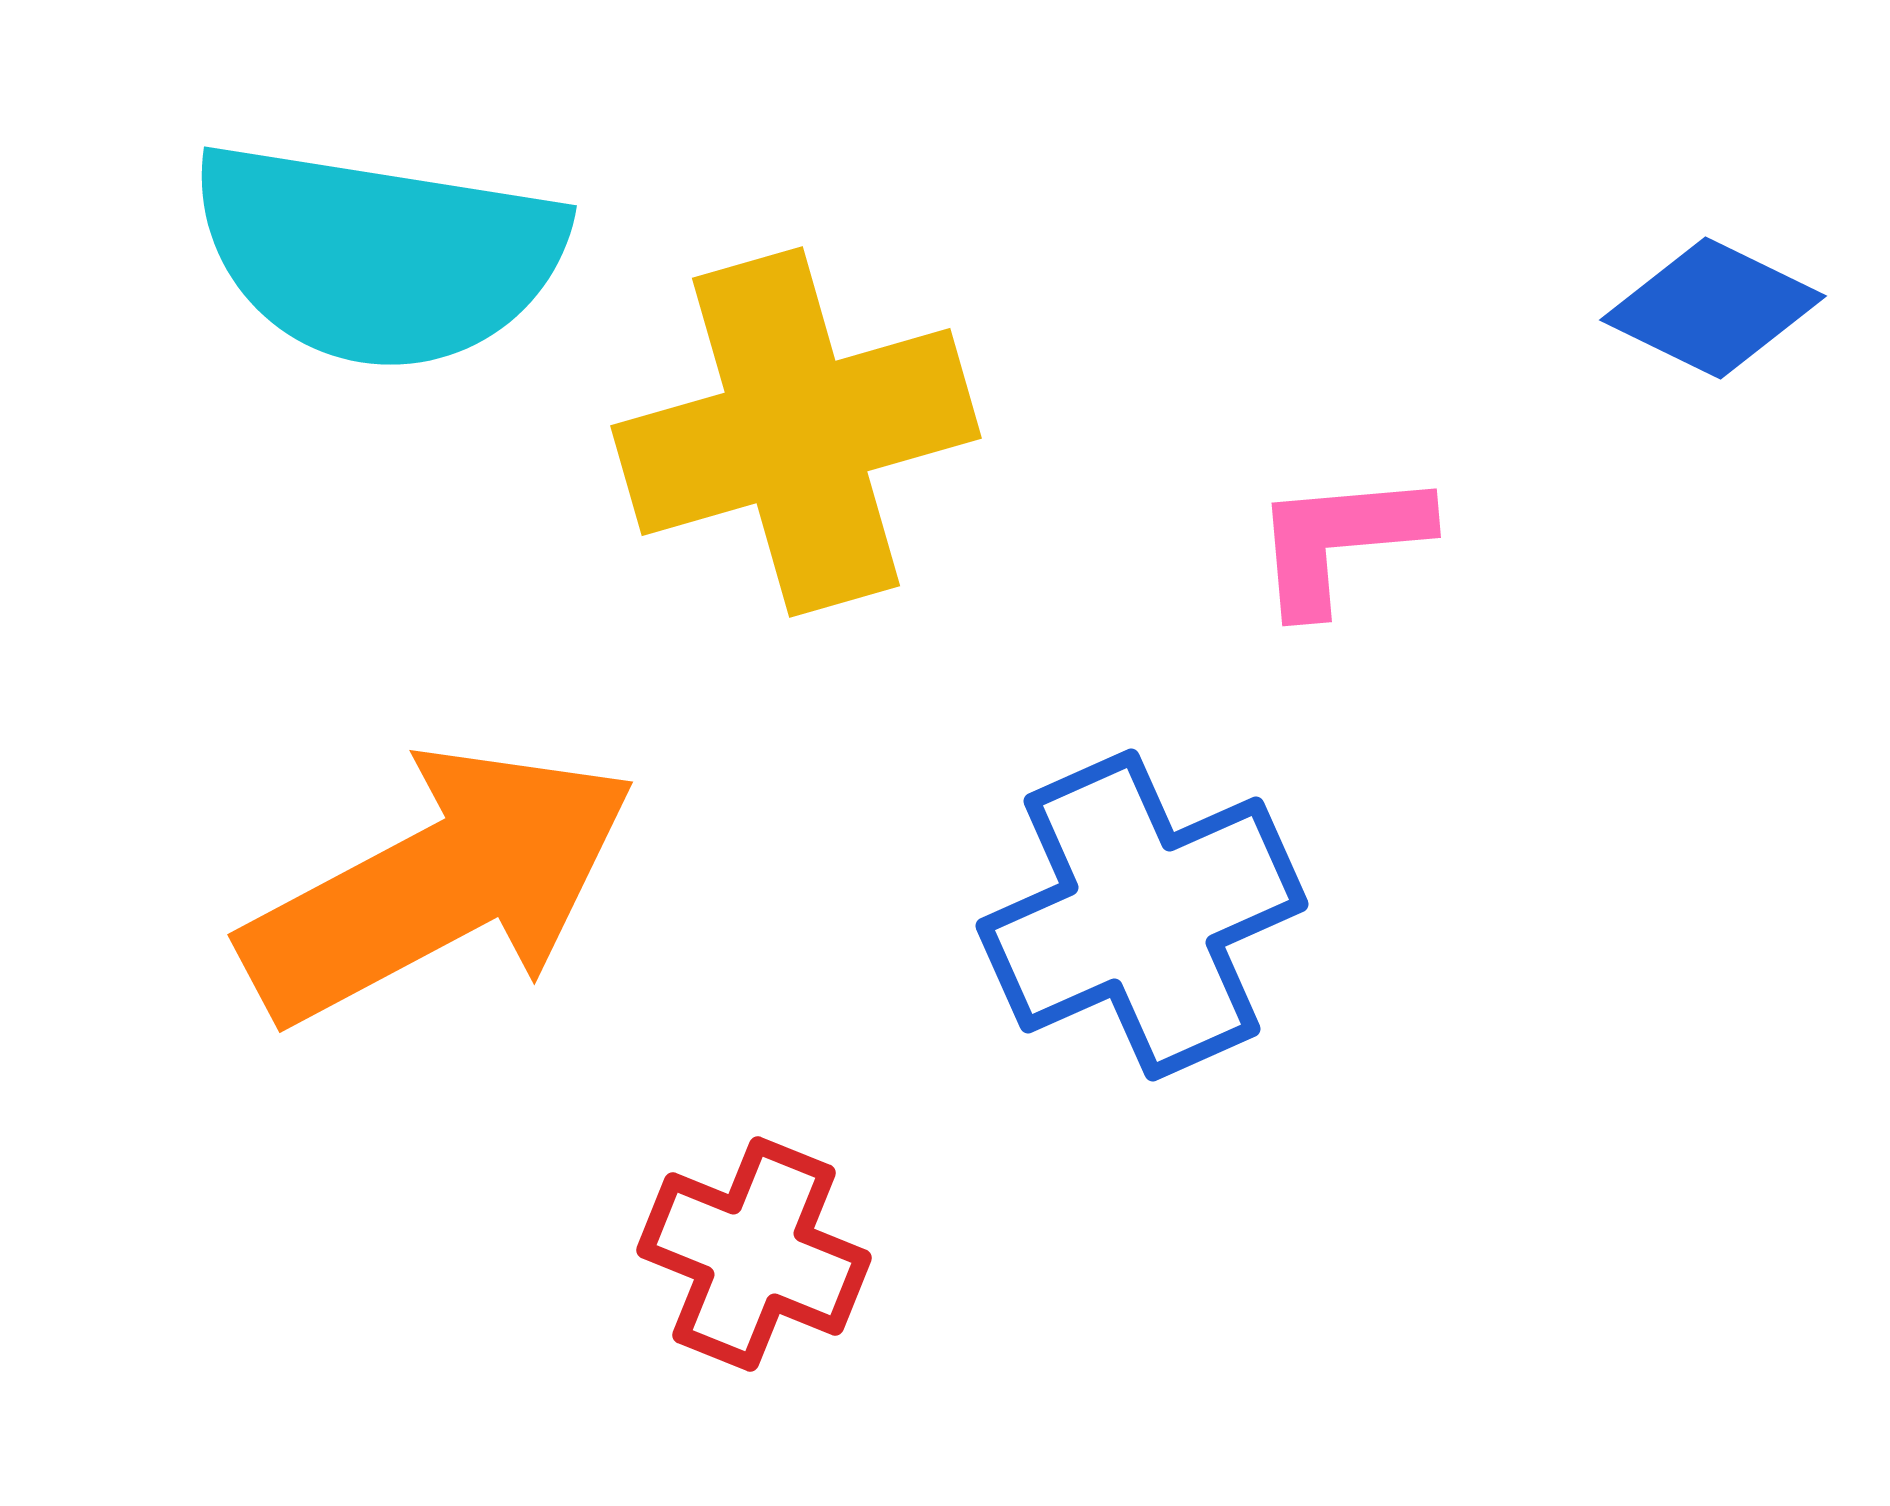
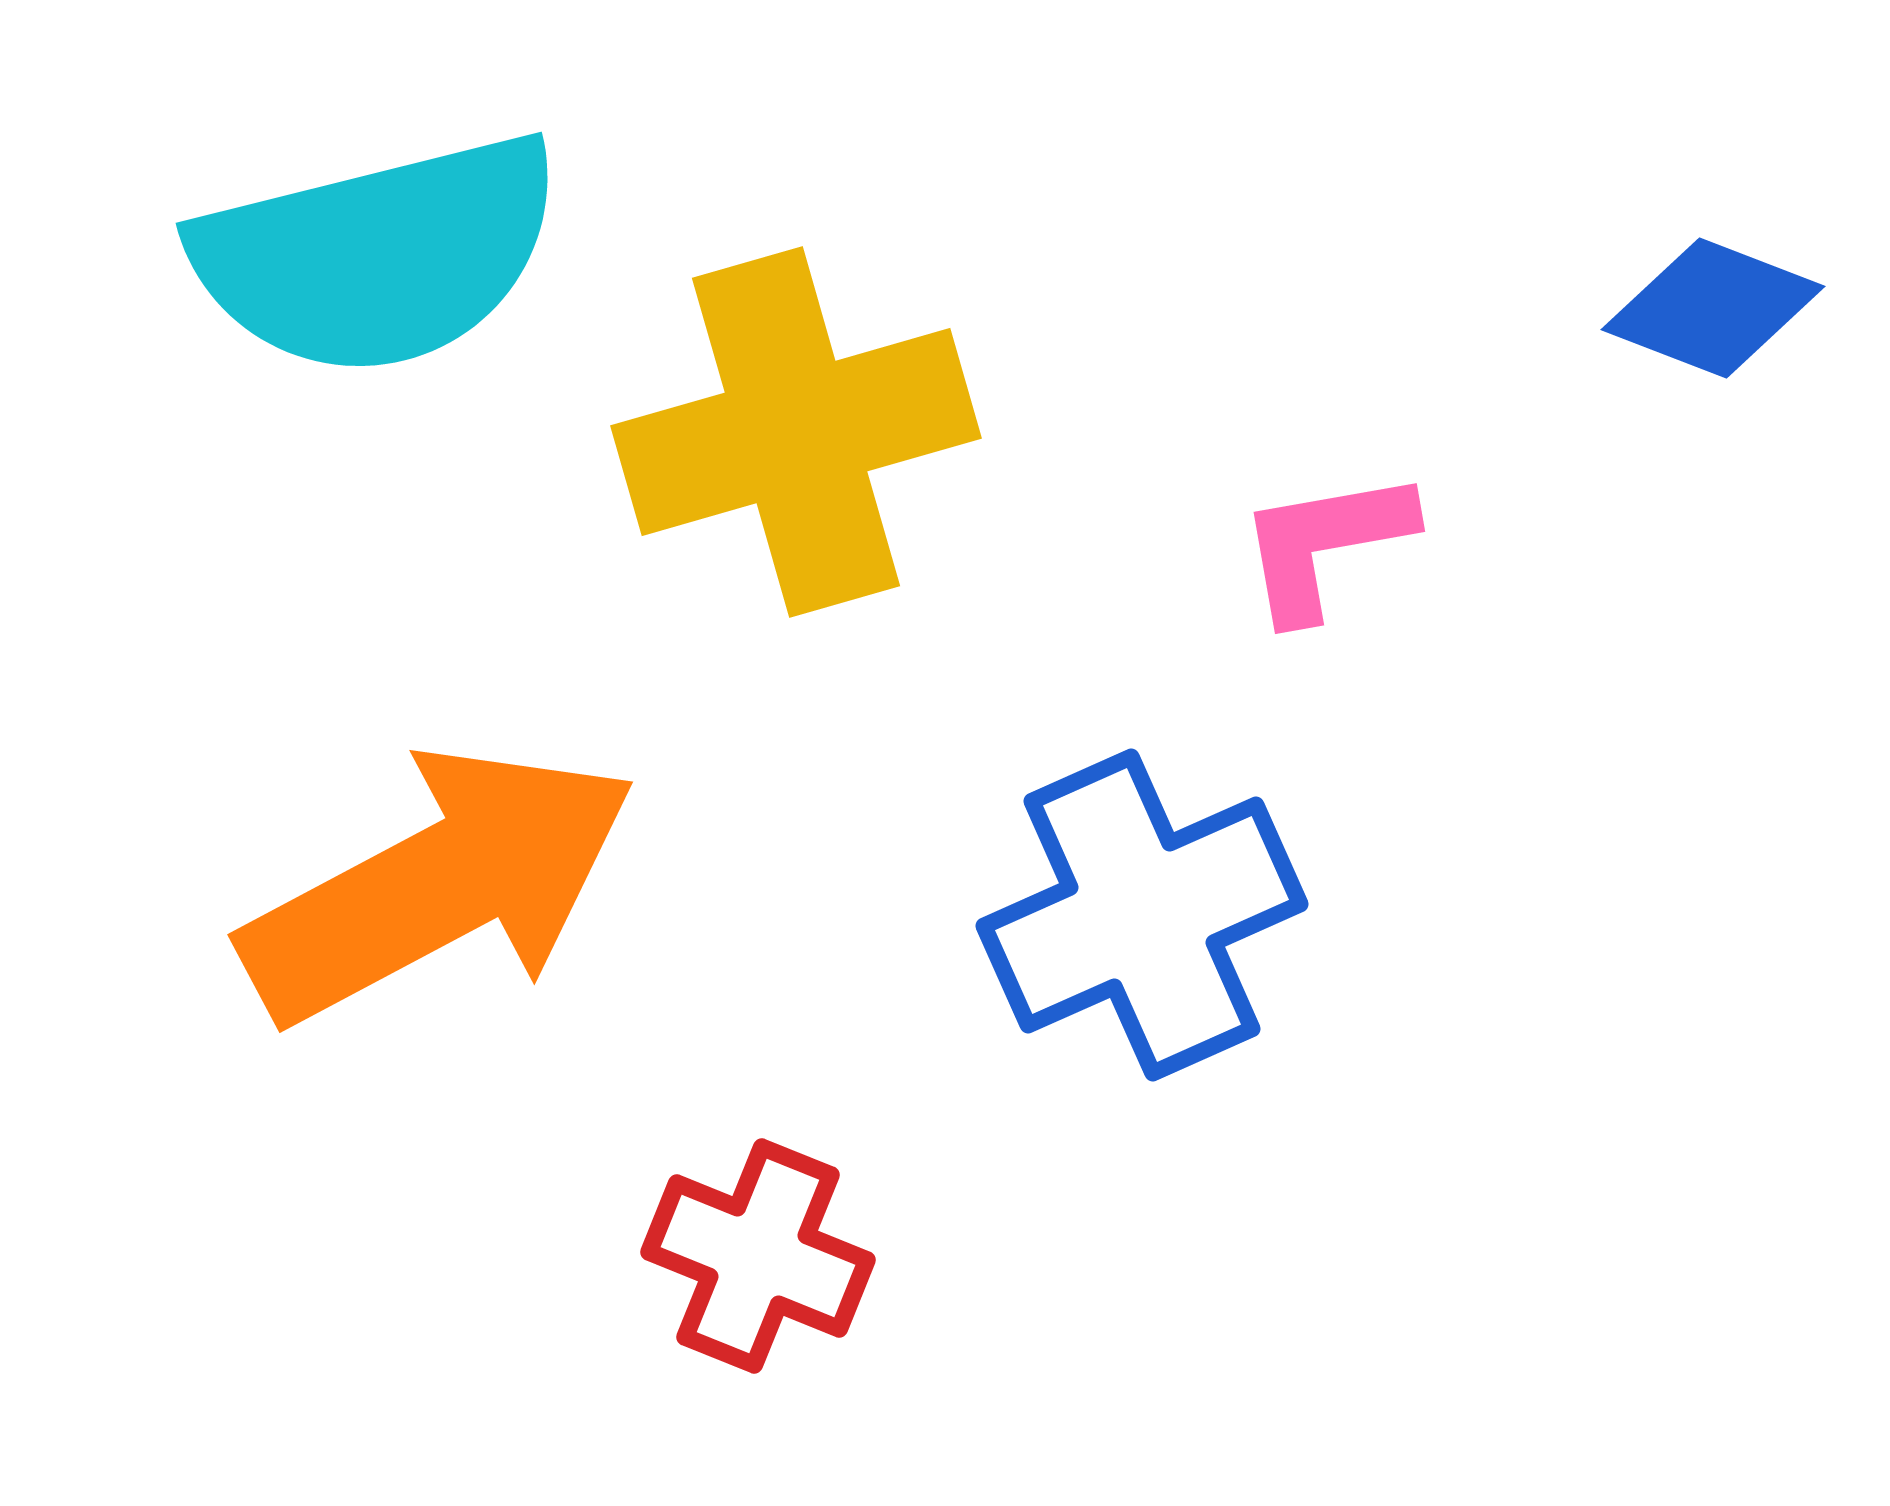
cyan semicircle: rotated 23 degrees counterclockwise
blue diamond: rotated 5 degrees counterclockwise
pink L-shape: moved 15 px left, 3 px down; rotated 5 degrees counterclockwise
red cross: moved 4 px right, 2 px down
